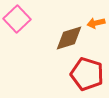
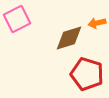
pink square: rotated 16 degrees clockwise
orange arrow: moved 1 px right
